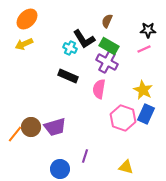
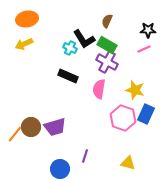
orange ellipse: rotated 35 degrees clockwise
green rectangle: moved 2 px left, 1 px up
yellow star: moved 8 px left; rotated 12 degrees counterclockwise
yellow triangle: moved 2 px right, 4 px up
